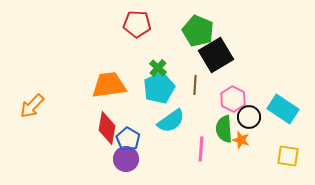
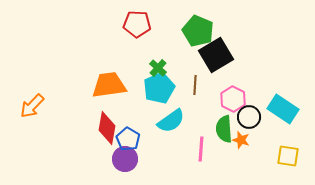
purple circle: moved 1 px left
